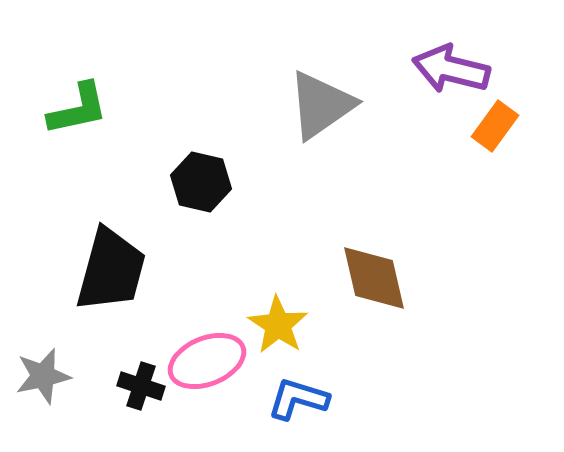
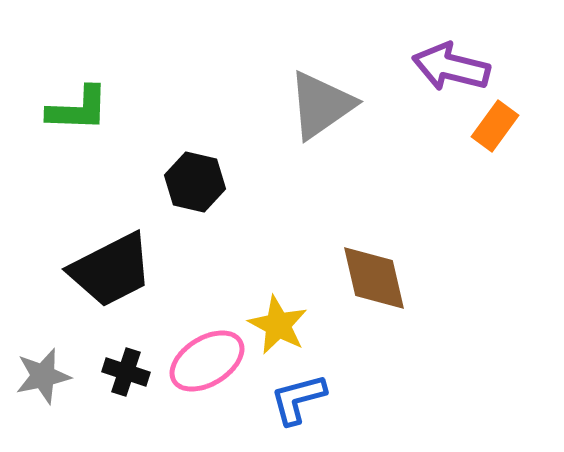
purple arrow: moved 2 px up
green L-shape: rotated 14 degrees clockwise
black hexagon: moved 6 px left
black trapezoid: rotated 48 degrees clockwise
yellow star: rotated 6 degrees counterclockwise
pink ellipse: rotated 10 degrees counterclockwise
black cross: moved 15 px left, 14 px up
blue L-shape: rotated 32 degrees counterclockwise
